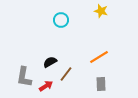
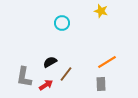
cyan circle: moved 1 px right, 3 px down
orange line: moved 8 px right, 5 px down
red arrow: moved 1 px up
